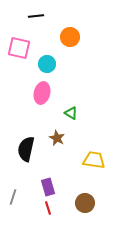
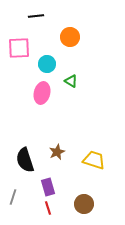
pink square: rotated 15 degrees counterclockwise
green triangle: moved 32 px up
brown star: moved 14 px down; rotated 21 degrees clockwise
black semicircle: moved 1 px left, 11 px down; rotated 30 degrees counterclockwise
yellow trapezoid: rotated 10 degrees clockwise
brown circle: moved 1 px left, 1 px down
